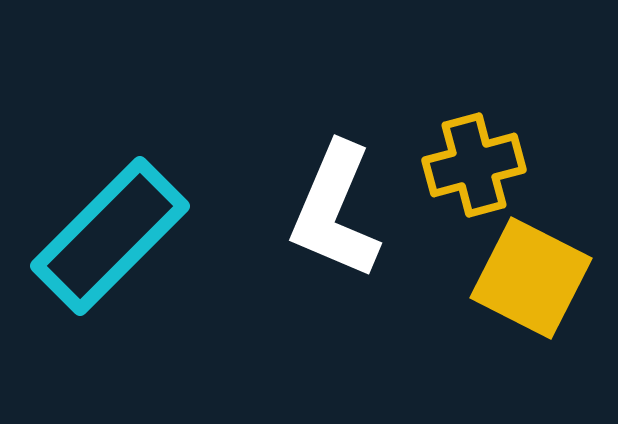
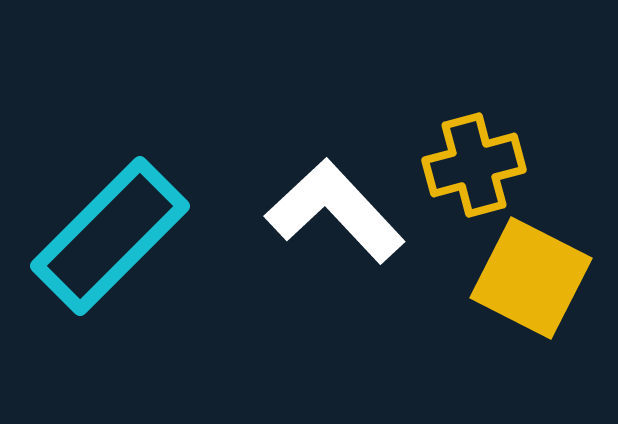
white L-shape: rotated 114 degrees clockwise
